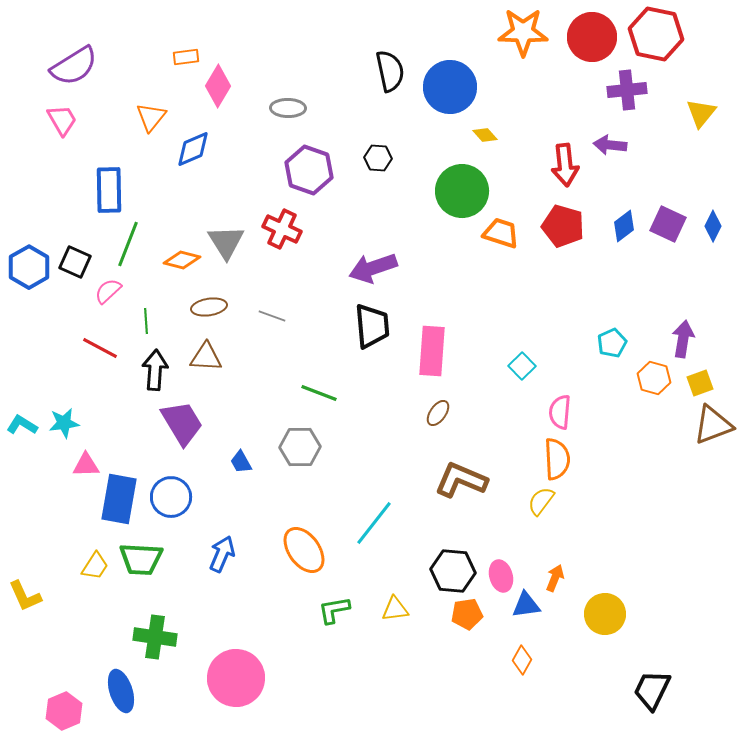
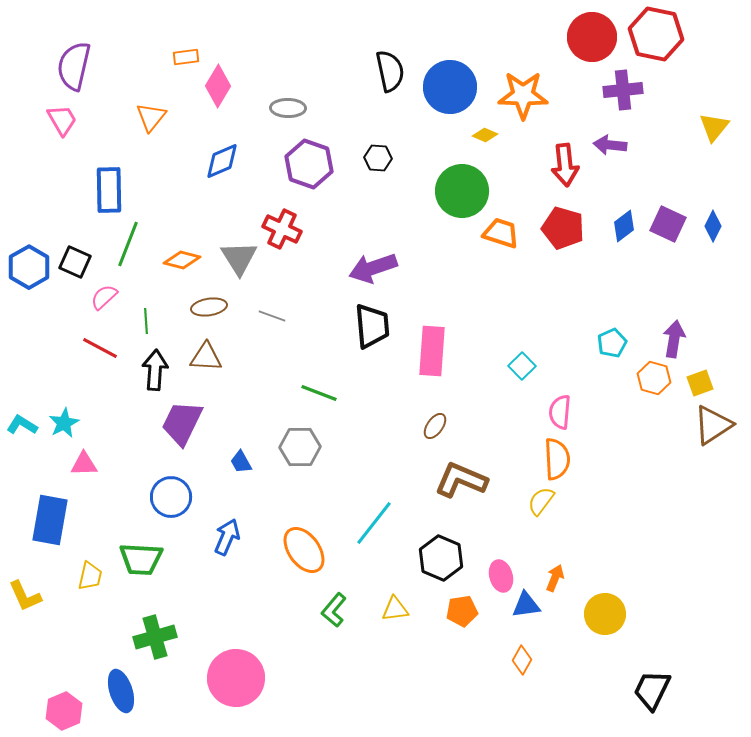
orange star at (523, 32): moved 63 px down
purple semicircle at (74, 66): rotated 135 degrees clockwise
purple cross at (627, 90): moved 4 px left
yellow triangle at (701, 113): moved 13 px right, 14 px down
yellow diamond at (485, 135): rotated 25 degrees counterclockwise
blue diamond at (193, 149): moved 29 px right, 12 px down
purple hexagon at (309, 170): moved 6 px up
red pentagon at (563, 226): moved 2 px down
gray triangle at (226, 242): moved 13 px right, 16 px down
pink semicircle at (108, 291): moved 4 px left, 6 px down
purple arrow at (683, 339): moved 9 px left
brown ellipse at (438, 413): moved 3 px left, 13 px down
cyan star at (64, 423): rotated 20 degrees counterclockwise
purple trapezoid at (182, 423): rotated 123 degrees counterclockwise
brown triangle at (713, 425): rotated 12 degrees counterclockwise
pink triangle at (86, 465): moved 2 px left, 1 px up
blue rectangle at (119, 499): moved 69 px left, 21 px down
blue arrow at (222, 554): moved 5 px right, 17 px up
yellow trapezoid at (95, 566): moved 5 px left, 10 px down; rotated 20 degrees counterclockwise
black hexagon at (453, 571): moved 12 px left, 13 px up; rotated 18 degrees clockwise
green L-shape at (334, 610): rotated 40 degrees counterclockwise
orange pentagon at (467, 614): moved 5 px left, 3 px up
green cross at (155, 637): rotated 24 degrees counterclockwise
